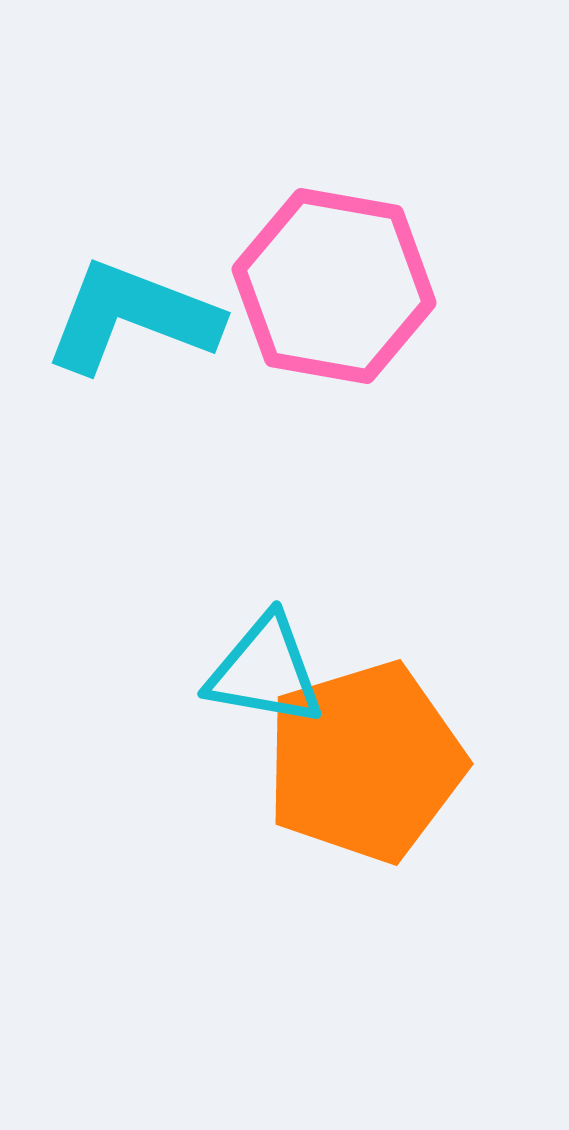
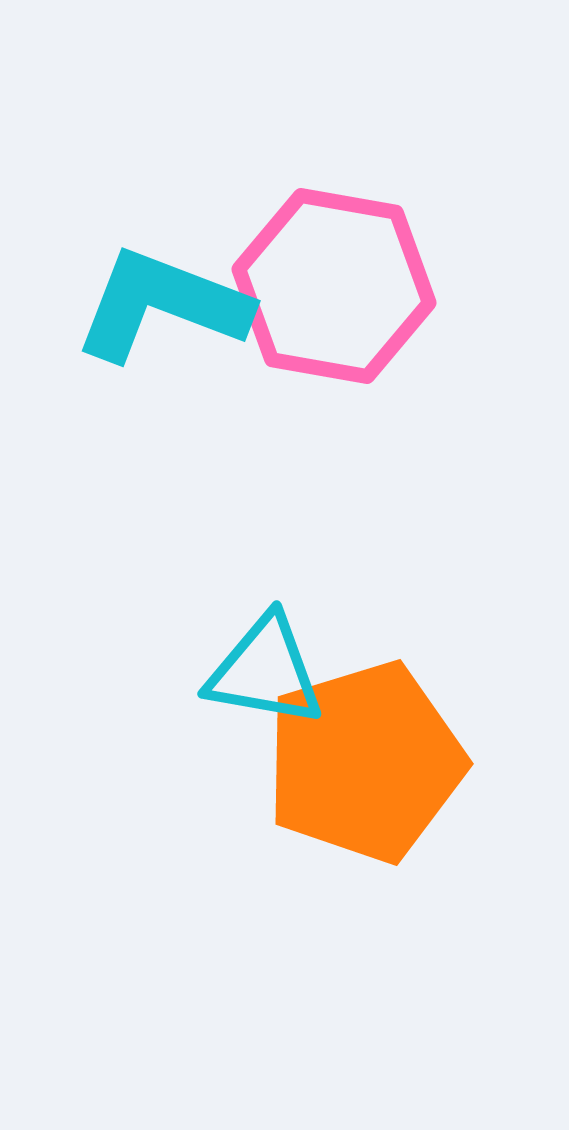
cyan L-shape: moved 30 px right, 12 px up
